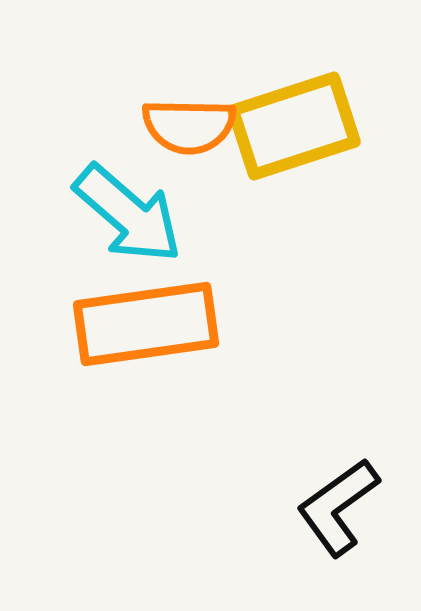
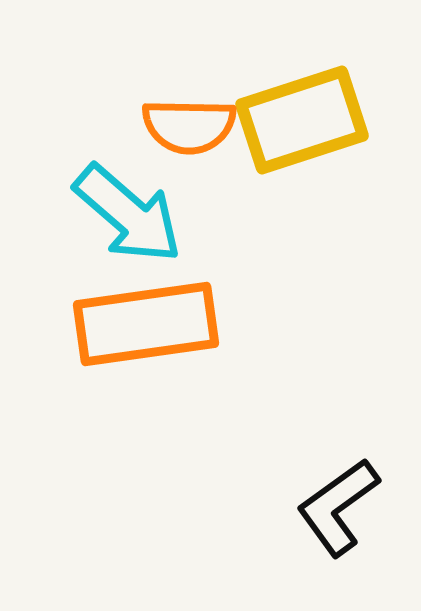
yellow rectangle: moved 8 px right, 6 px up
